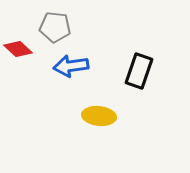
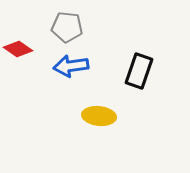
gray pentagon: moved 12 px right
red diamond: rotated 8 degrees counterclockwise
